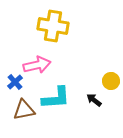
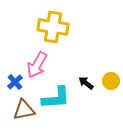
yellow cross: moved 1 px down
pink arrow: rotated 132 degrees clockwise
black arrow: moved 8 px left, 17 px up
